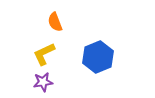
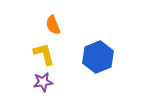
orange semicircle: moved 2 px left, 3 px down
yellow L-shape: rotated 100 degrees clockwise
